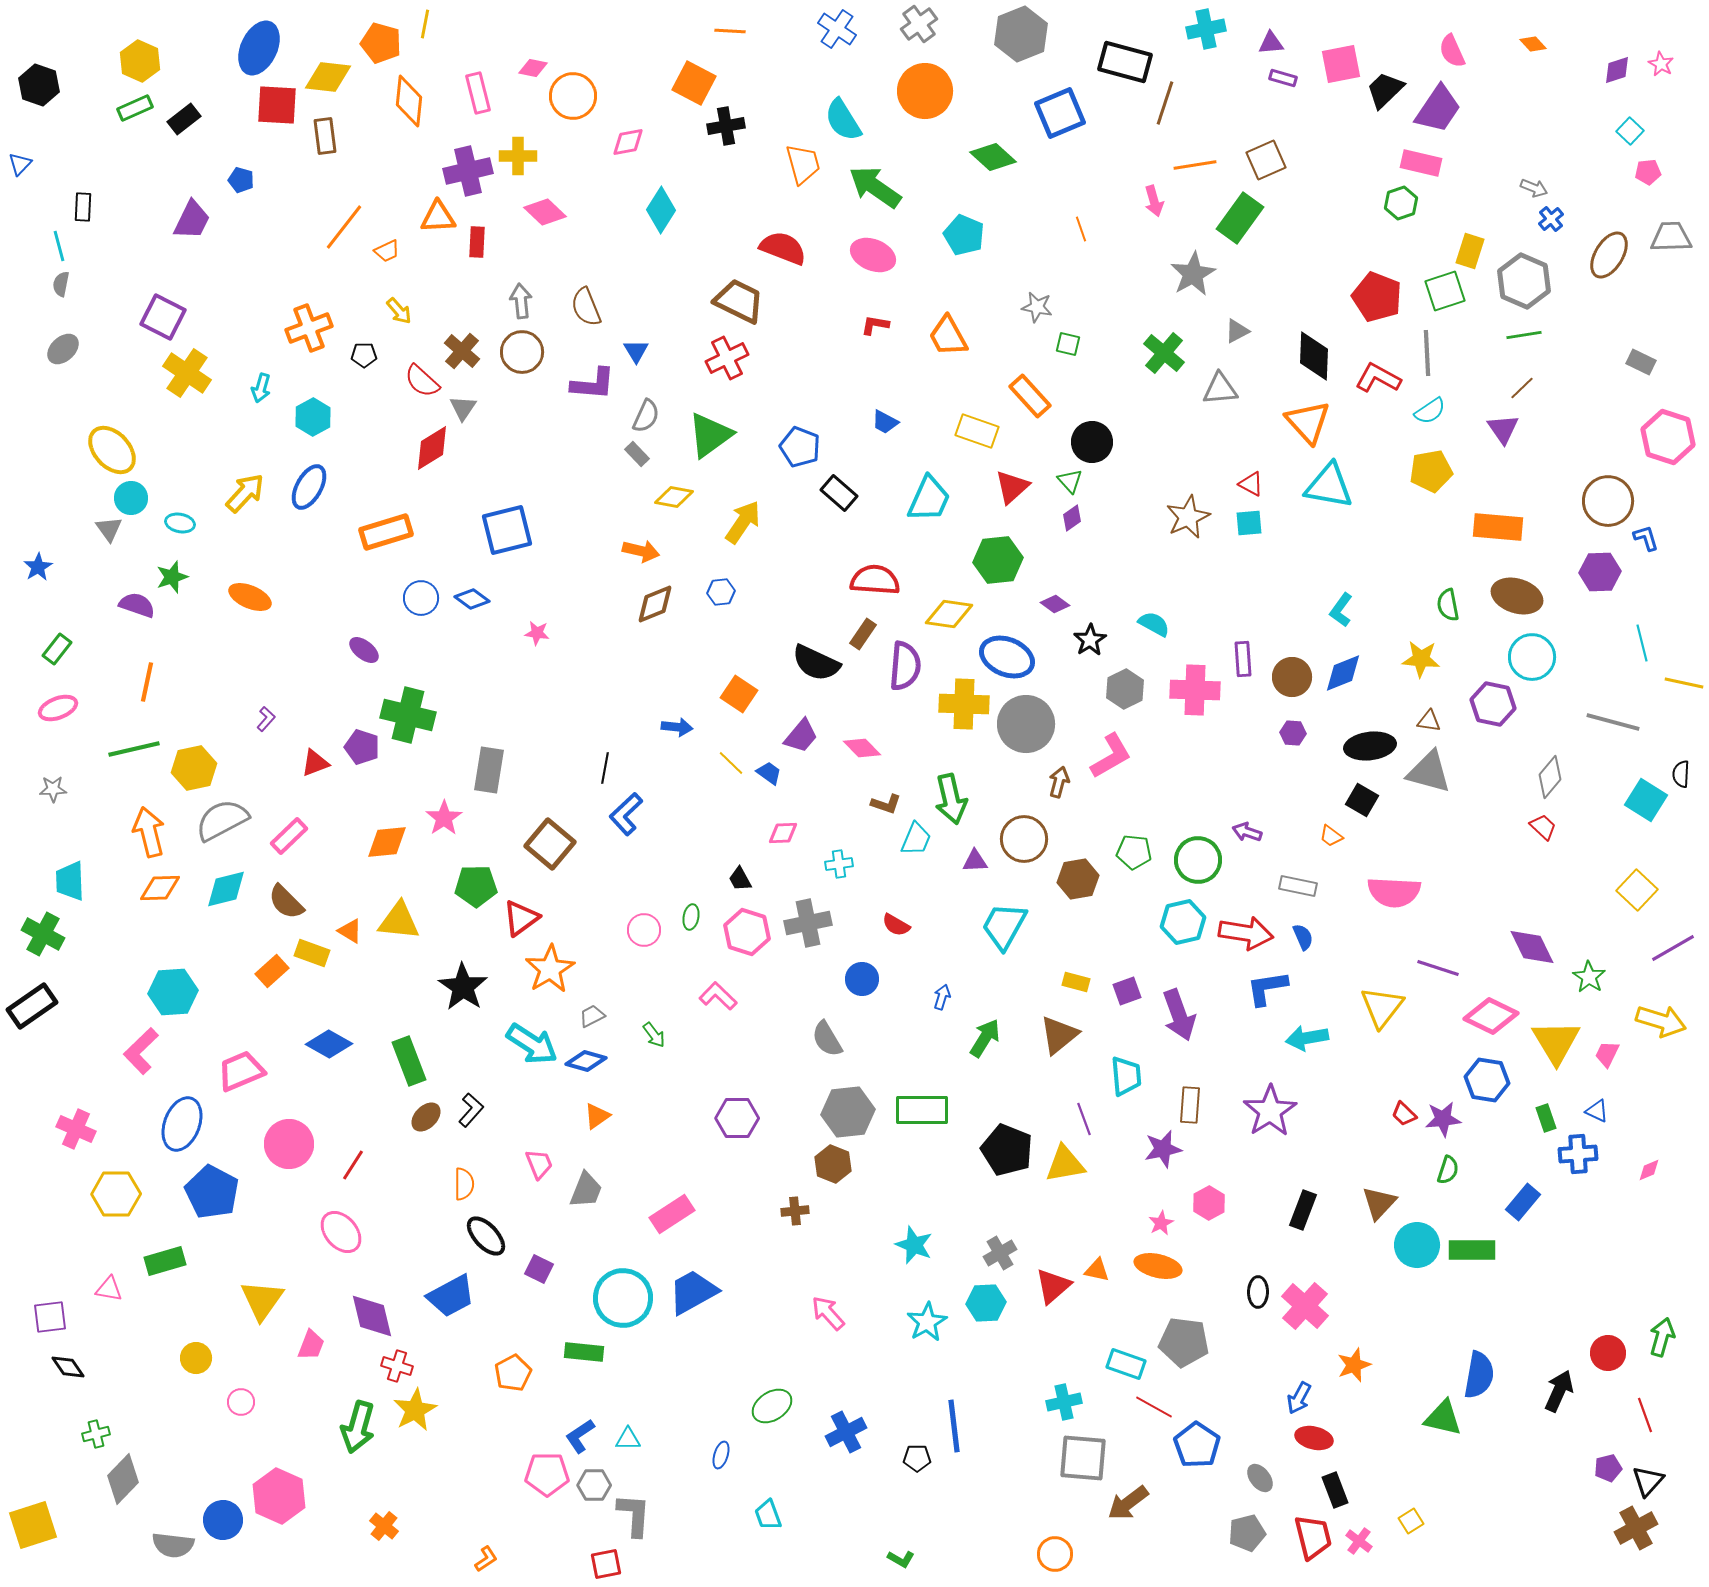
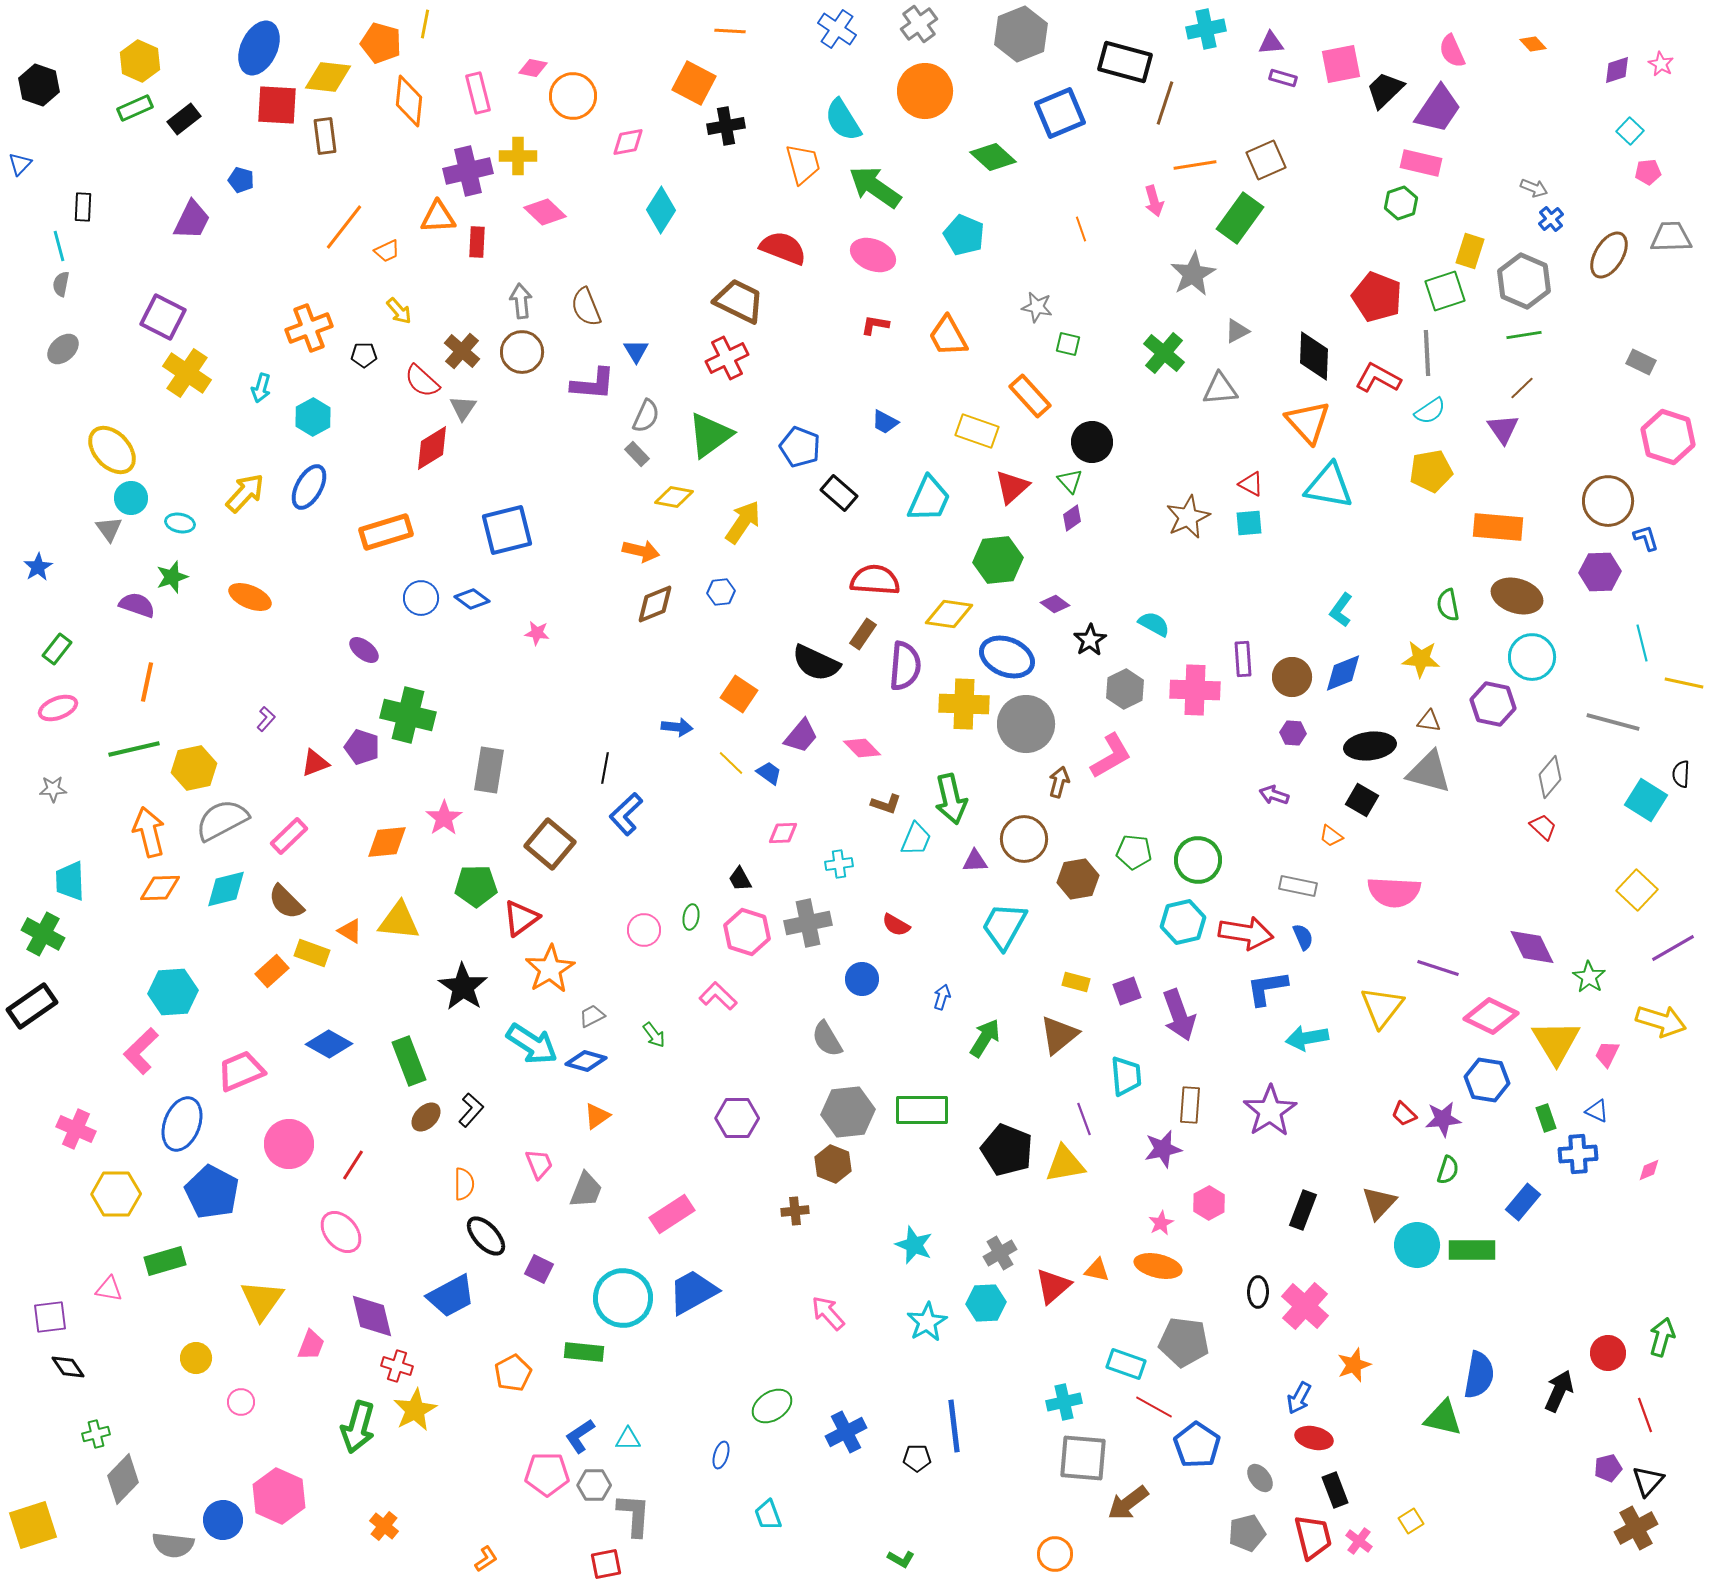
purple arrow at (1247, 832): moved 27 px right, 37 px up
